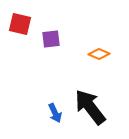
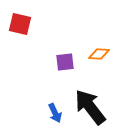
purple square: moved 14 px right, 23 px down
orange diamond: rotated 20 degrees counterclockwise
